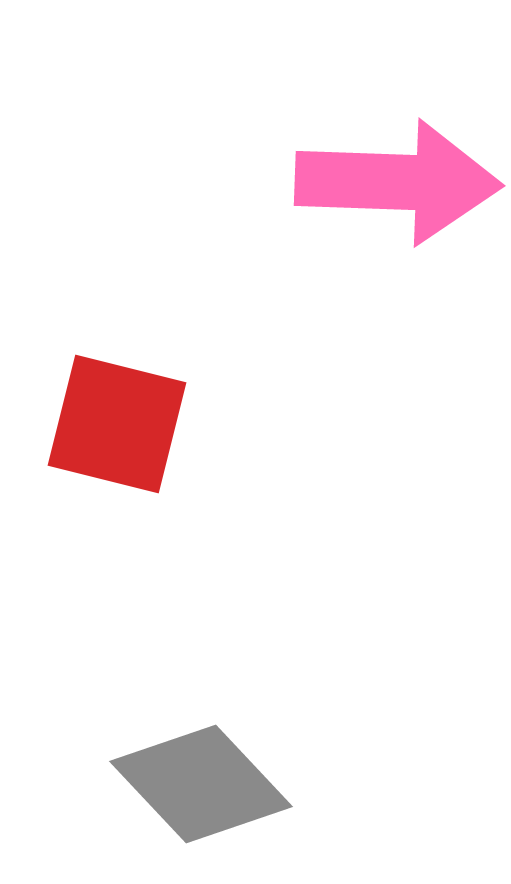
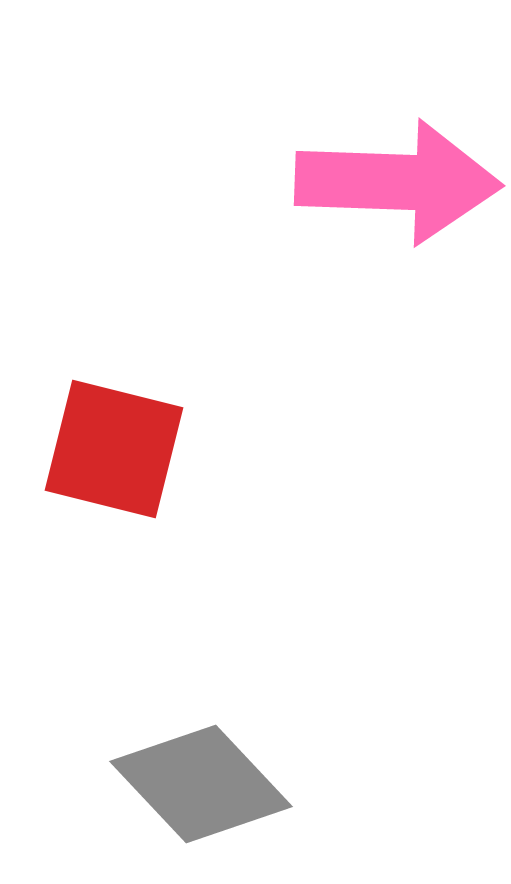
red square: moved 3 px left, 25 px down
